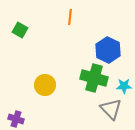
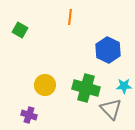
green cross: moved 8 px left, 10 px down
purple cross: moved 13 px right, 4 px up
